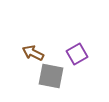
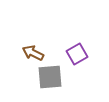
gray square: moved 1 px left, 1 px down; rotated 16 degrees counterclockwise
